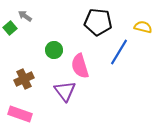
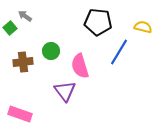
green circle: moved 3 px left, 1 px down
brown cross: moved 1 px left, 17 px up; rotated 18 degrees clockwise
